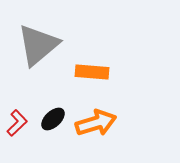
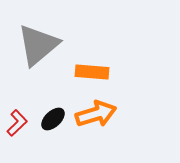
orange arrow: moved 9 px up
